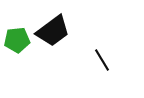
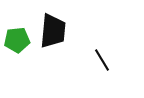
black trapezoid: rotated 48 degrees counterclockwise
